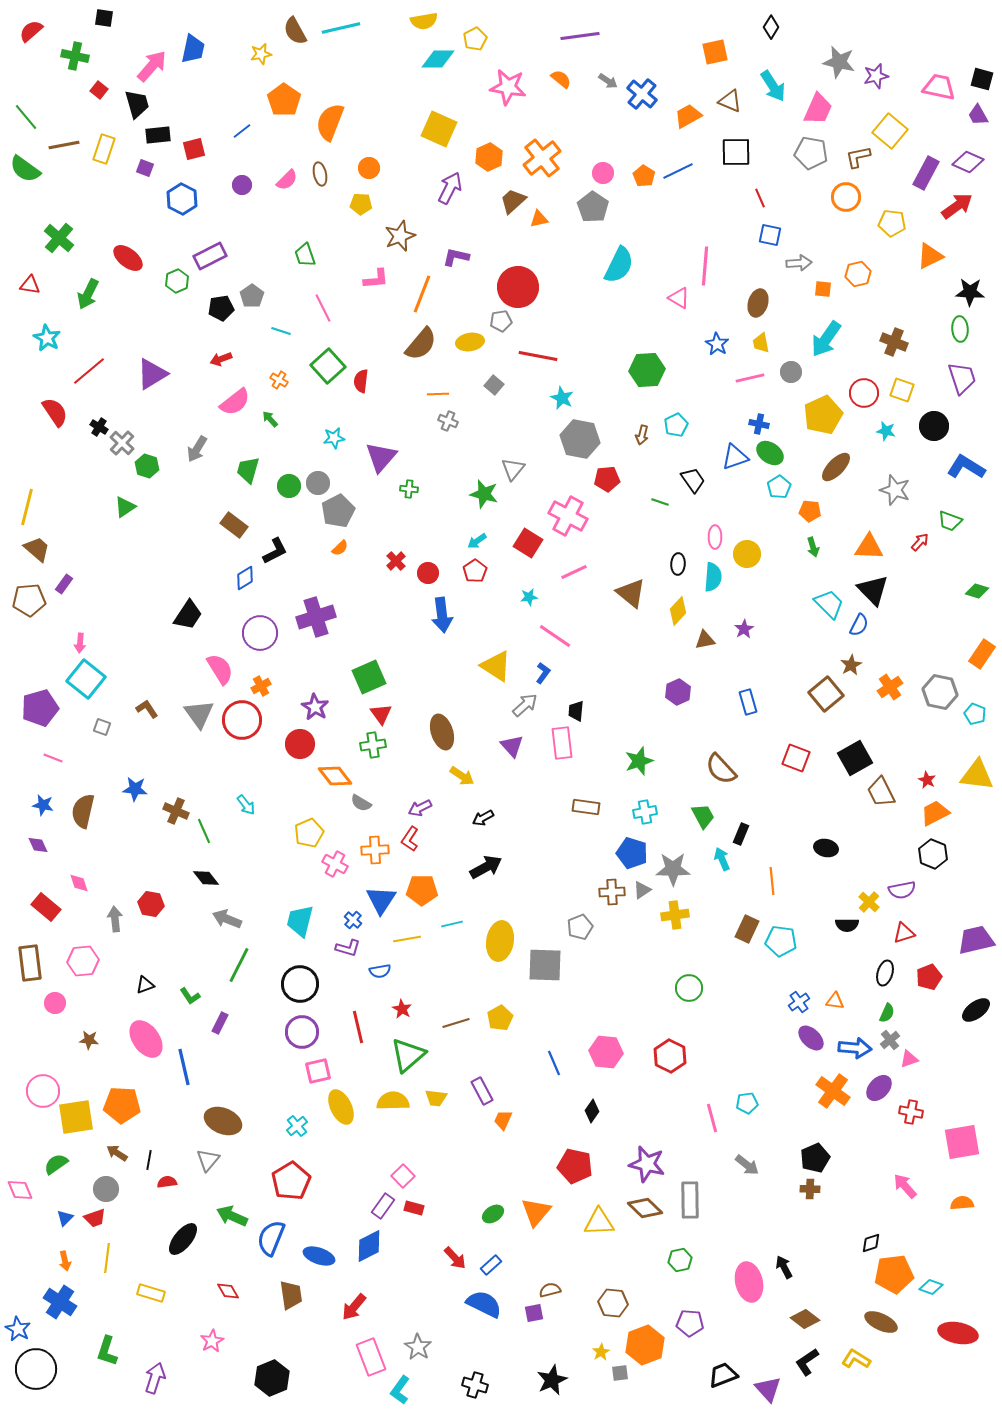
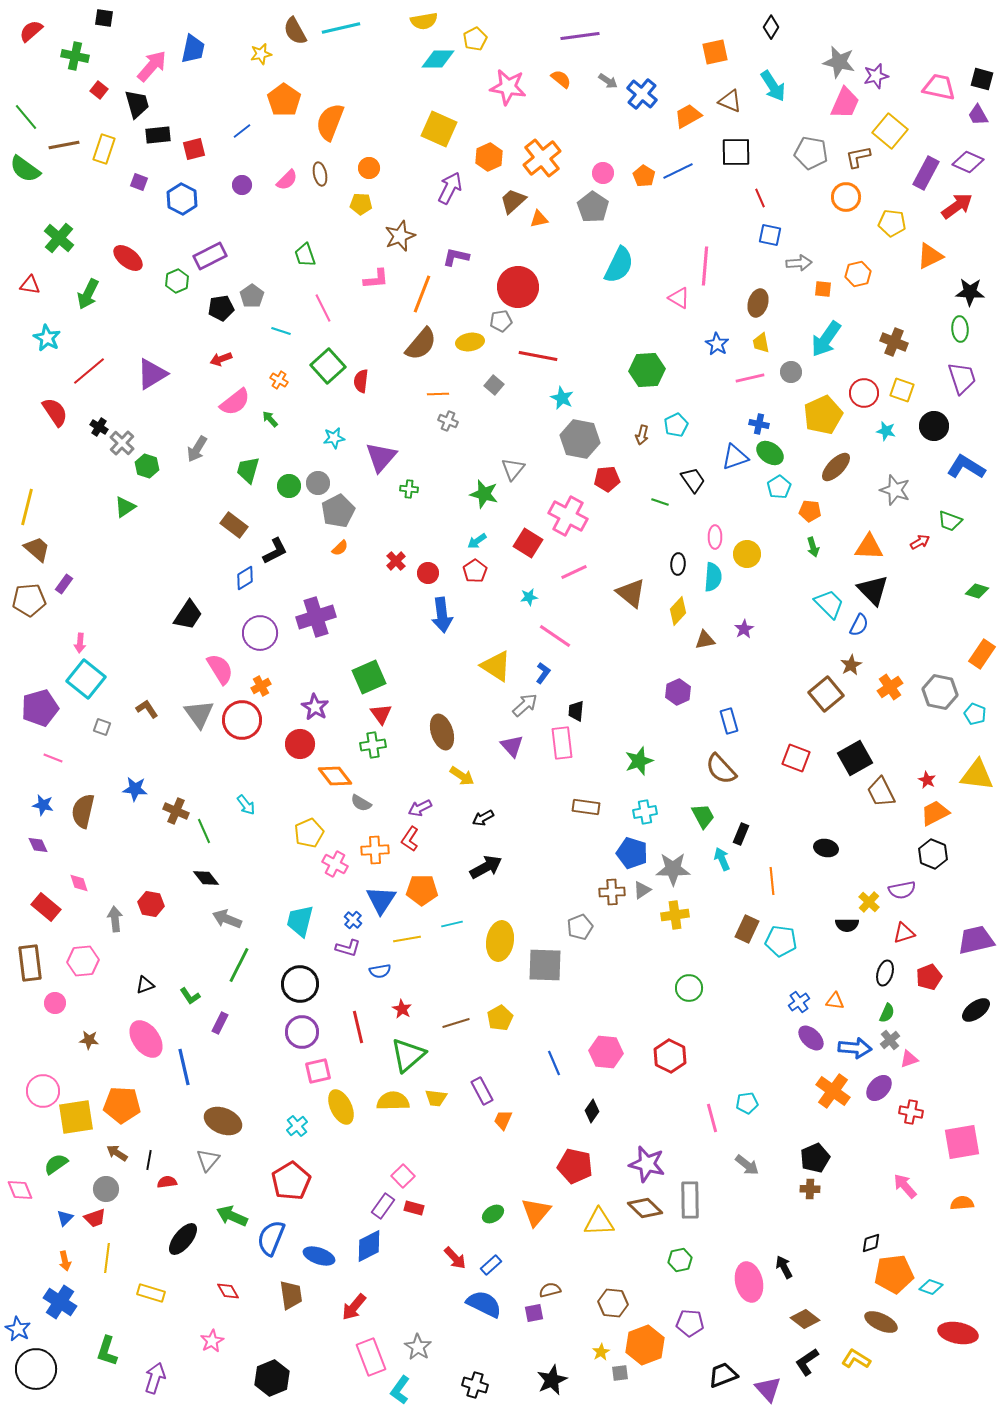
pink trapezoid at (818, 109): moved 27 px right, 6 px up
purple square at (145, 168): moved 6 px left, 14 px down
red arrow at (920, 542): rotated 18 degrees clockwise
blue rectangle at (748, 702): moved 19 px left, 19 px down
